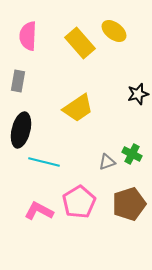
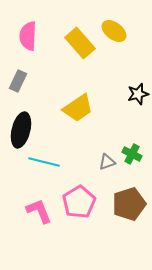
gray rectangle: rotated 15 degrees clockwise
pink L-shape: rotated 40 degrees clockwise
